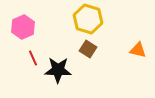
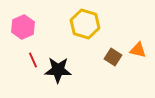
yellow hexagon: moved 3 px left, 5 px down
brown square: moved 25 px right, 8 px down
red line: moved 2 px down
